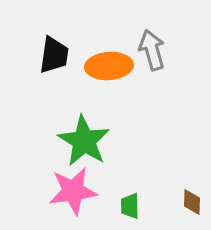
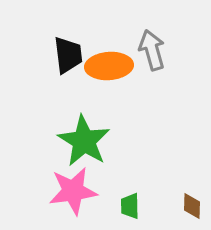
black trapezoid: moved 14 px right; rotated 15 degrees counterclockwise
brown diamond: moved 4 px down
